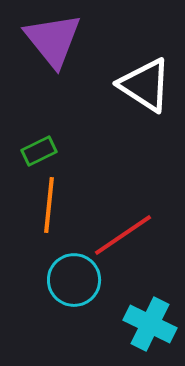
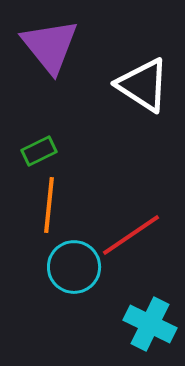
purple triangle: moved 3 px left, 6 px down
white triangle: moved 2 px left
red line: moved 8 px right
cyan circle: moved 13 px up
